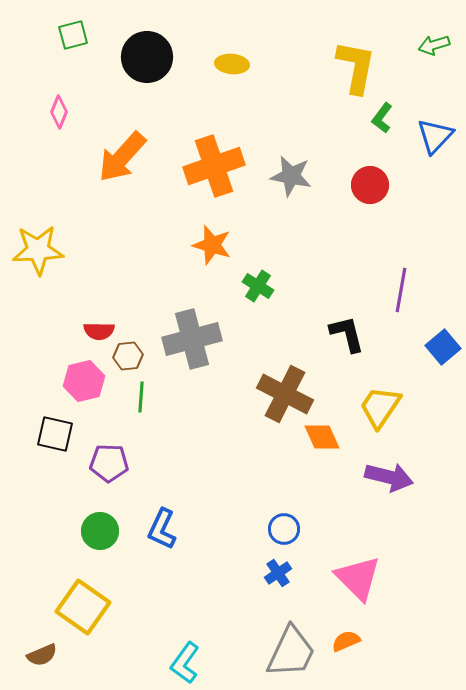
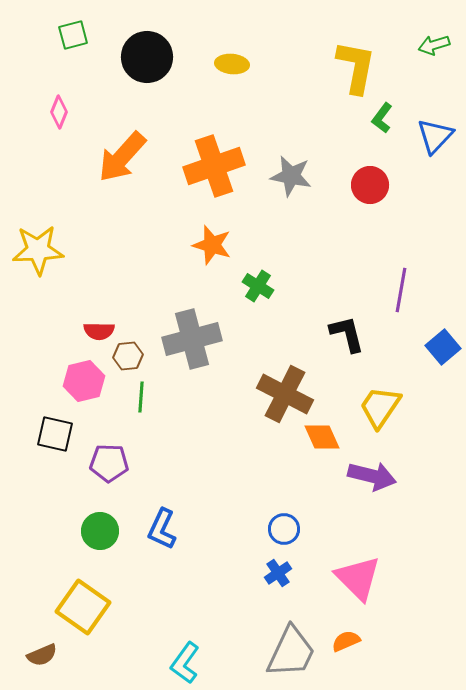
purple arrow: moved 17 px left, 1 px up
